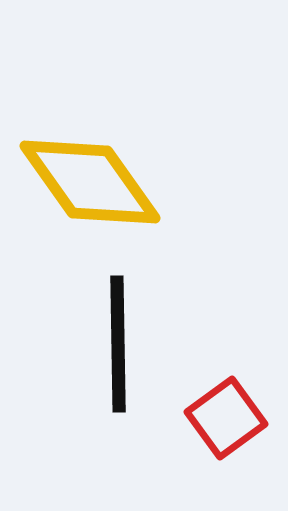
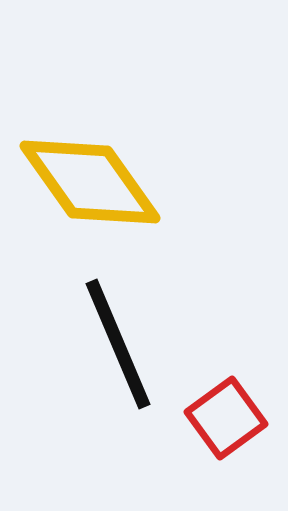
black line: rotated 22 degrees counterclockwise
